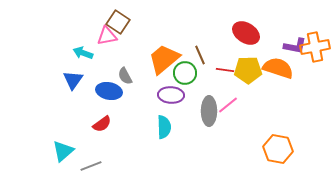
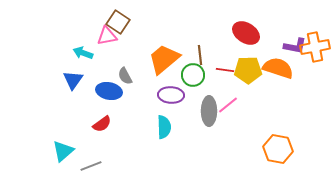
brown line: rotated 18 degrees clockwise
green circle: moved 8 px right, 2 px down
